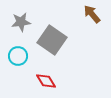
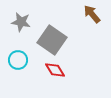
gray star: rotated 18 degrees clockwise
cyan circle: moved 4 px down
red diamond: moved 9 px right, 11 px up
